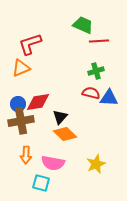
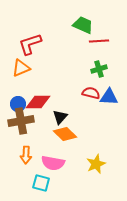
green cross: moved 3 px right, 2 px up
blue triangle: moved 1 px up
red diamond: rotated 10 degrees clockwise
